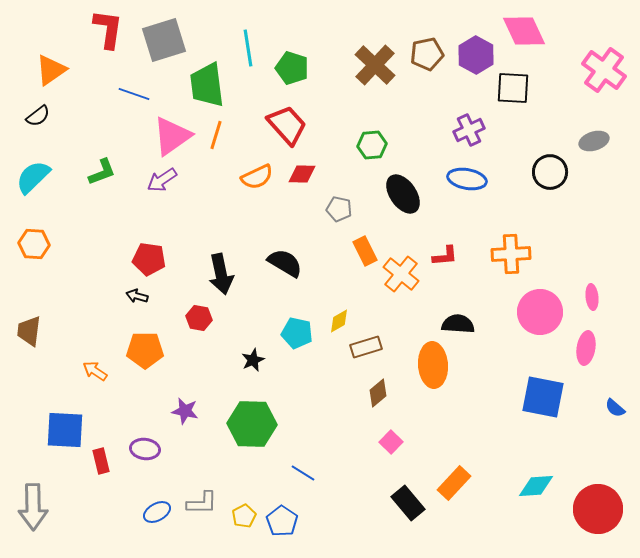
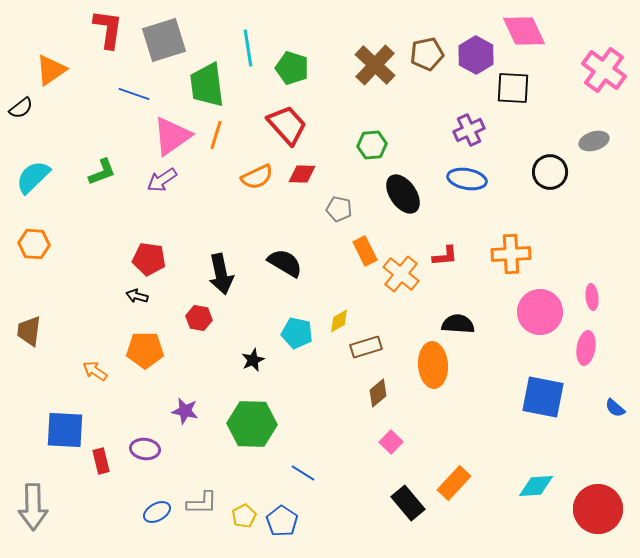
black semicircle at (38, 116): moved 17 px left, 8 px up
